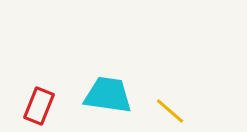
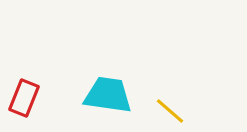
red rectangle: moved 15 px left, 8 px up
